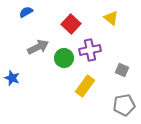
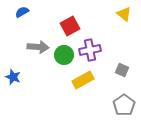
blue semicircle: moved 4 px left
yellow triangle: moved 13 px right, 4 px up
red square: moved 1 px left, 2 px down; rotated 18 degrees clockwise
gray arrow: rotated 30 degrees clockwise
green circle: moved 3 px up
blue star: moved 1 px right, 1 px up
yellow rectangle: moved 2 px left, 6 px up; rotated 25 degrees clockwise
gray pentagon: rotated 25 degrees counterclockwise
